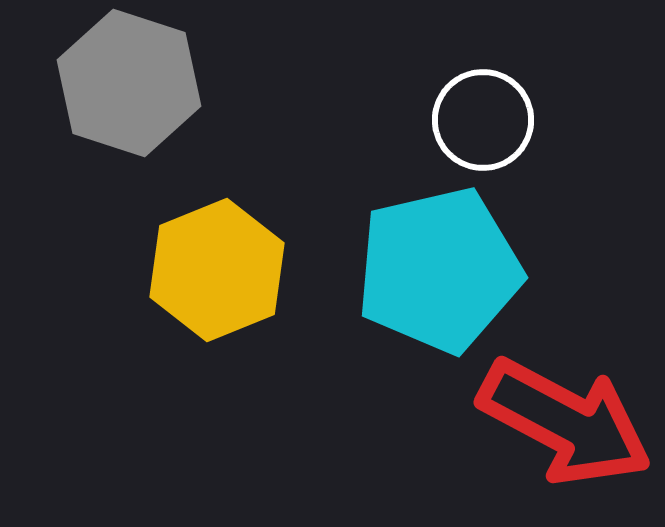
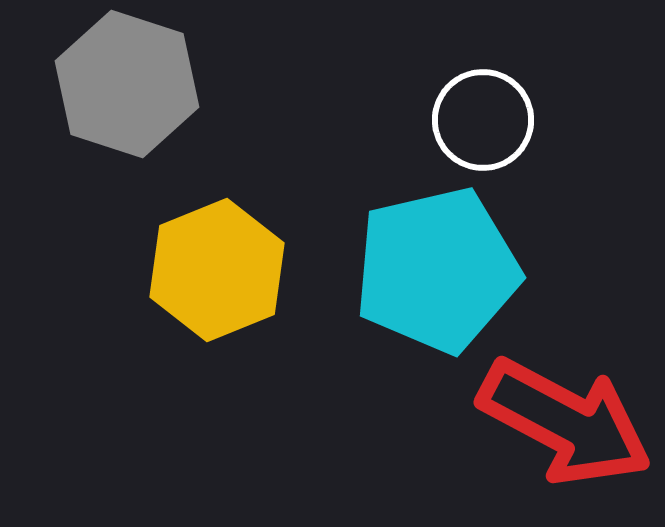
gray hexagon: moved 2 px left, 1 px down
cyan pentagon: moved 2 px left
